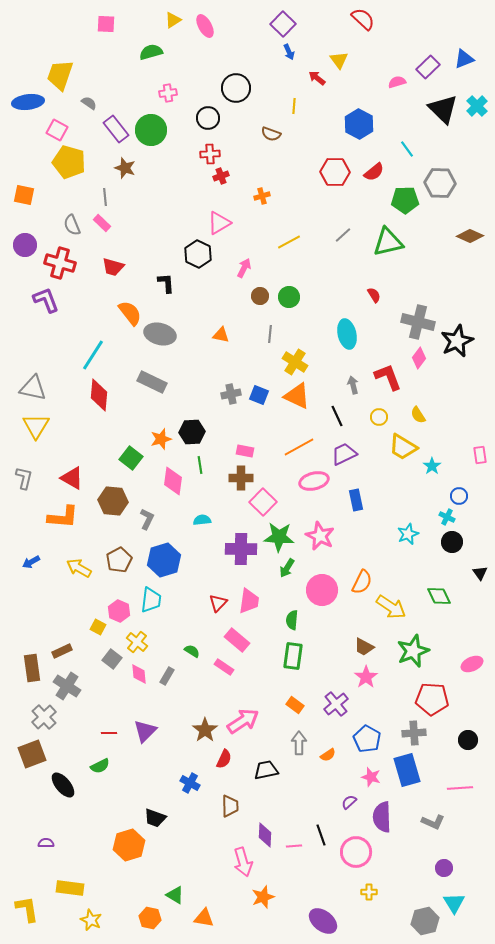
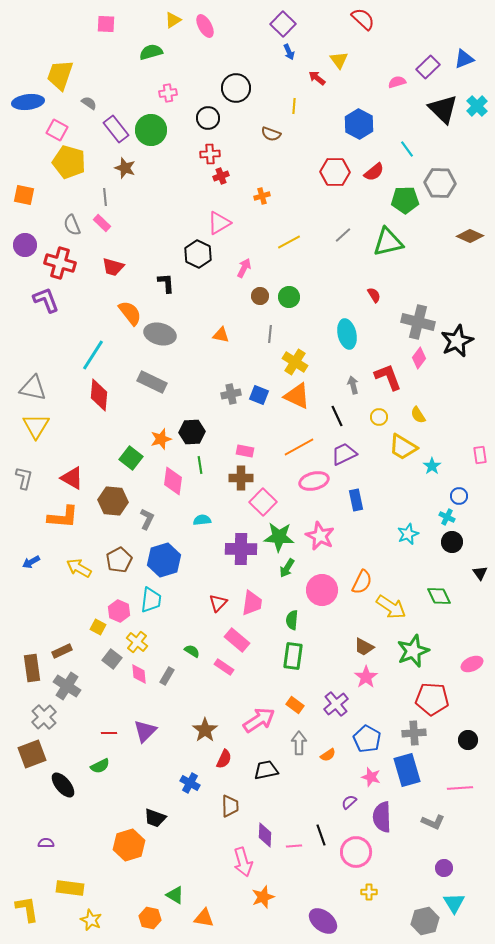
pink trapezoid at (249, 601): moved 3 px right, 2 px down
pink arrow at (243, 721): moved 16 px right, 1 px up
